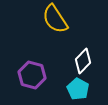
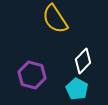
cyan pentagon: moved 1 px left
